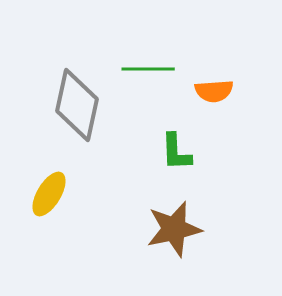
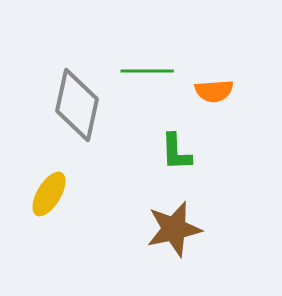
green line: moved 1 px left, 2 px down
